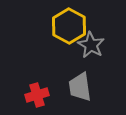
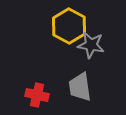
gray star: rotated 20 degrees counterclockwise
red cross: rotated 30 degrees clockwise
